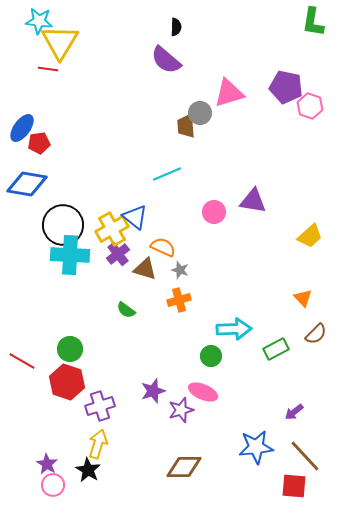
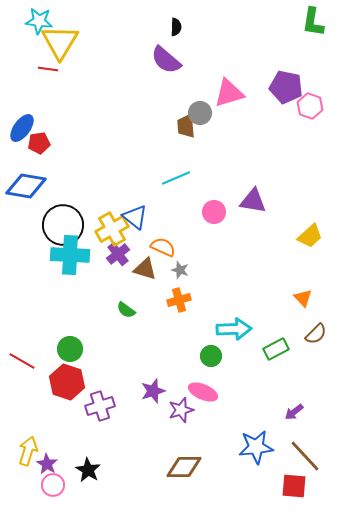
cyan line at (167, 174): moved 9 px right, 4 px down
blue diamond at (27, 184): moved 1 px left, 2 px down
yellow arrow at (98, 444): moved 70 px left, 7 px down
